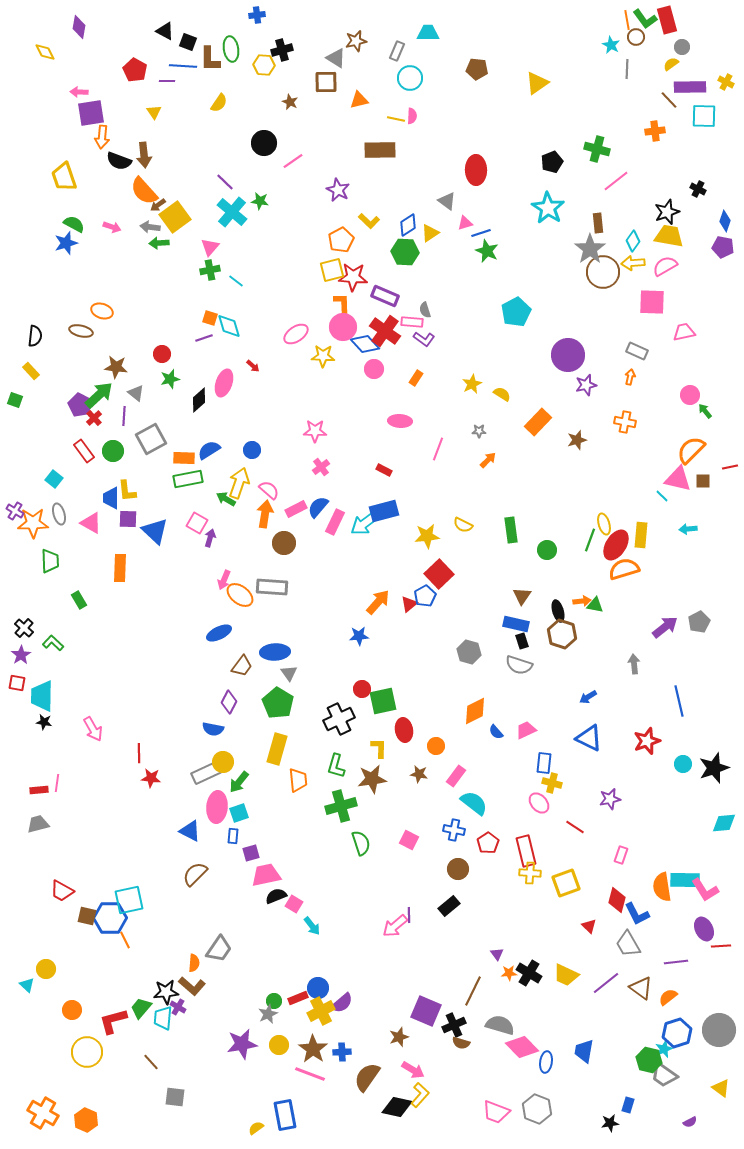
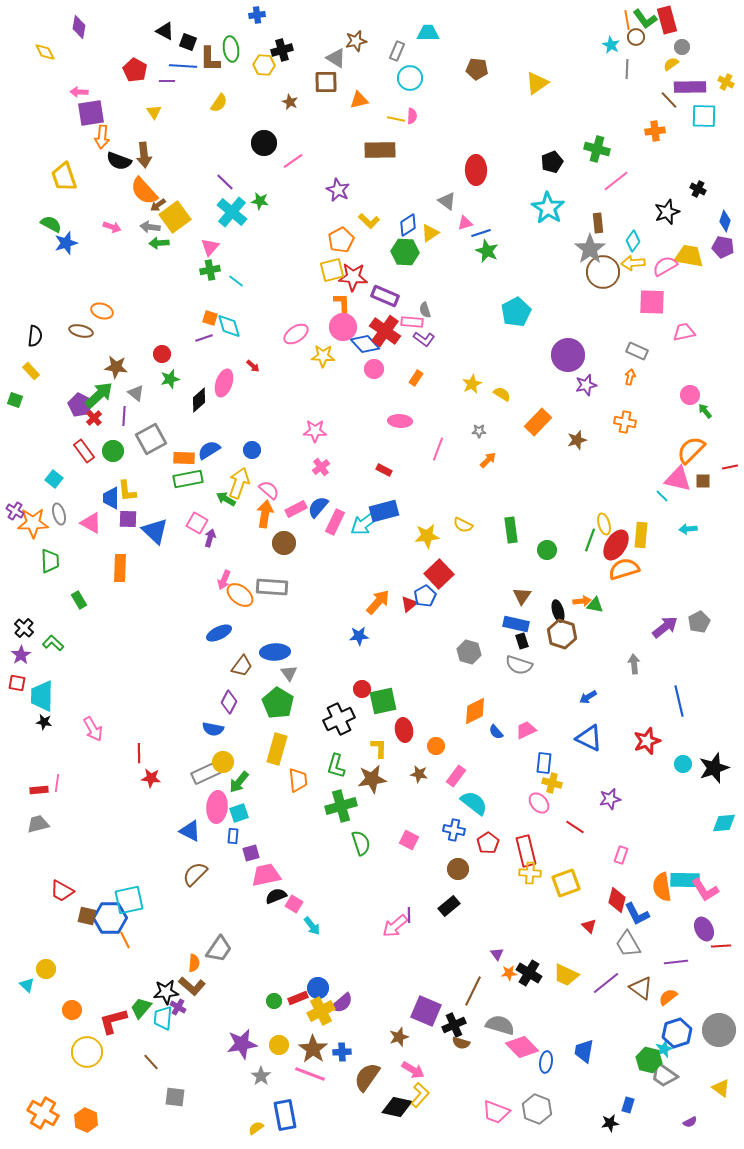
green semicircle at (74, 224): moved 23 px left
yellow trapezoid at (669, 236): moved 20 px right, 20 px down
gray star at (268, 1014): moved 7 px left, 62 px down; rotated 12 degrees counterclockwise
